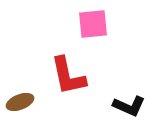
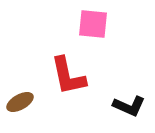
pink square: rotated 12 degrees clockwise
brown ellipse: rotated 8 degrees counterclockwise
